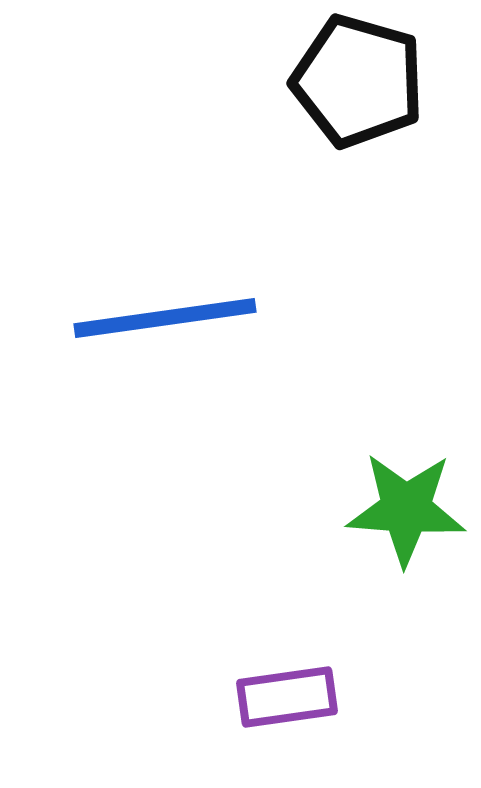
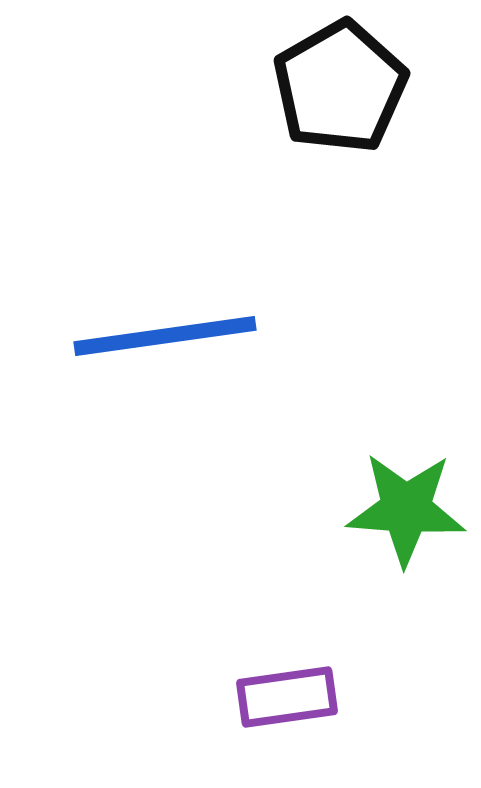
black pentagon: moved 18 px left, 6 px down; rotated 26 degrees clockwise
blue line: moved 18 px down
